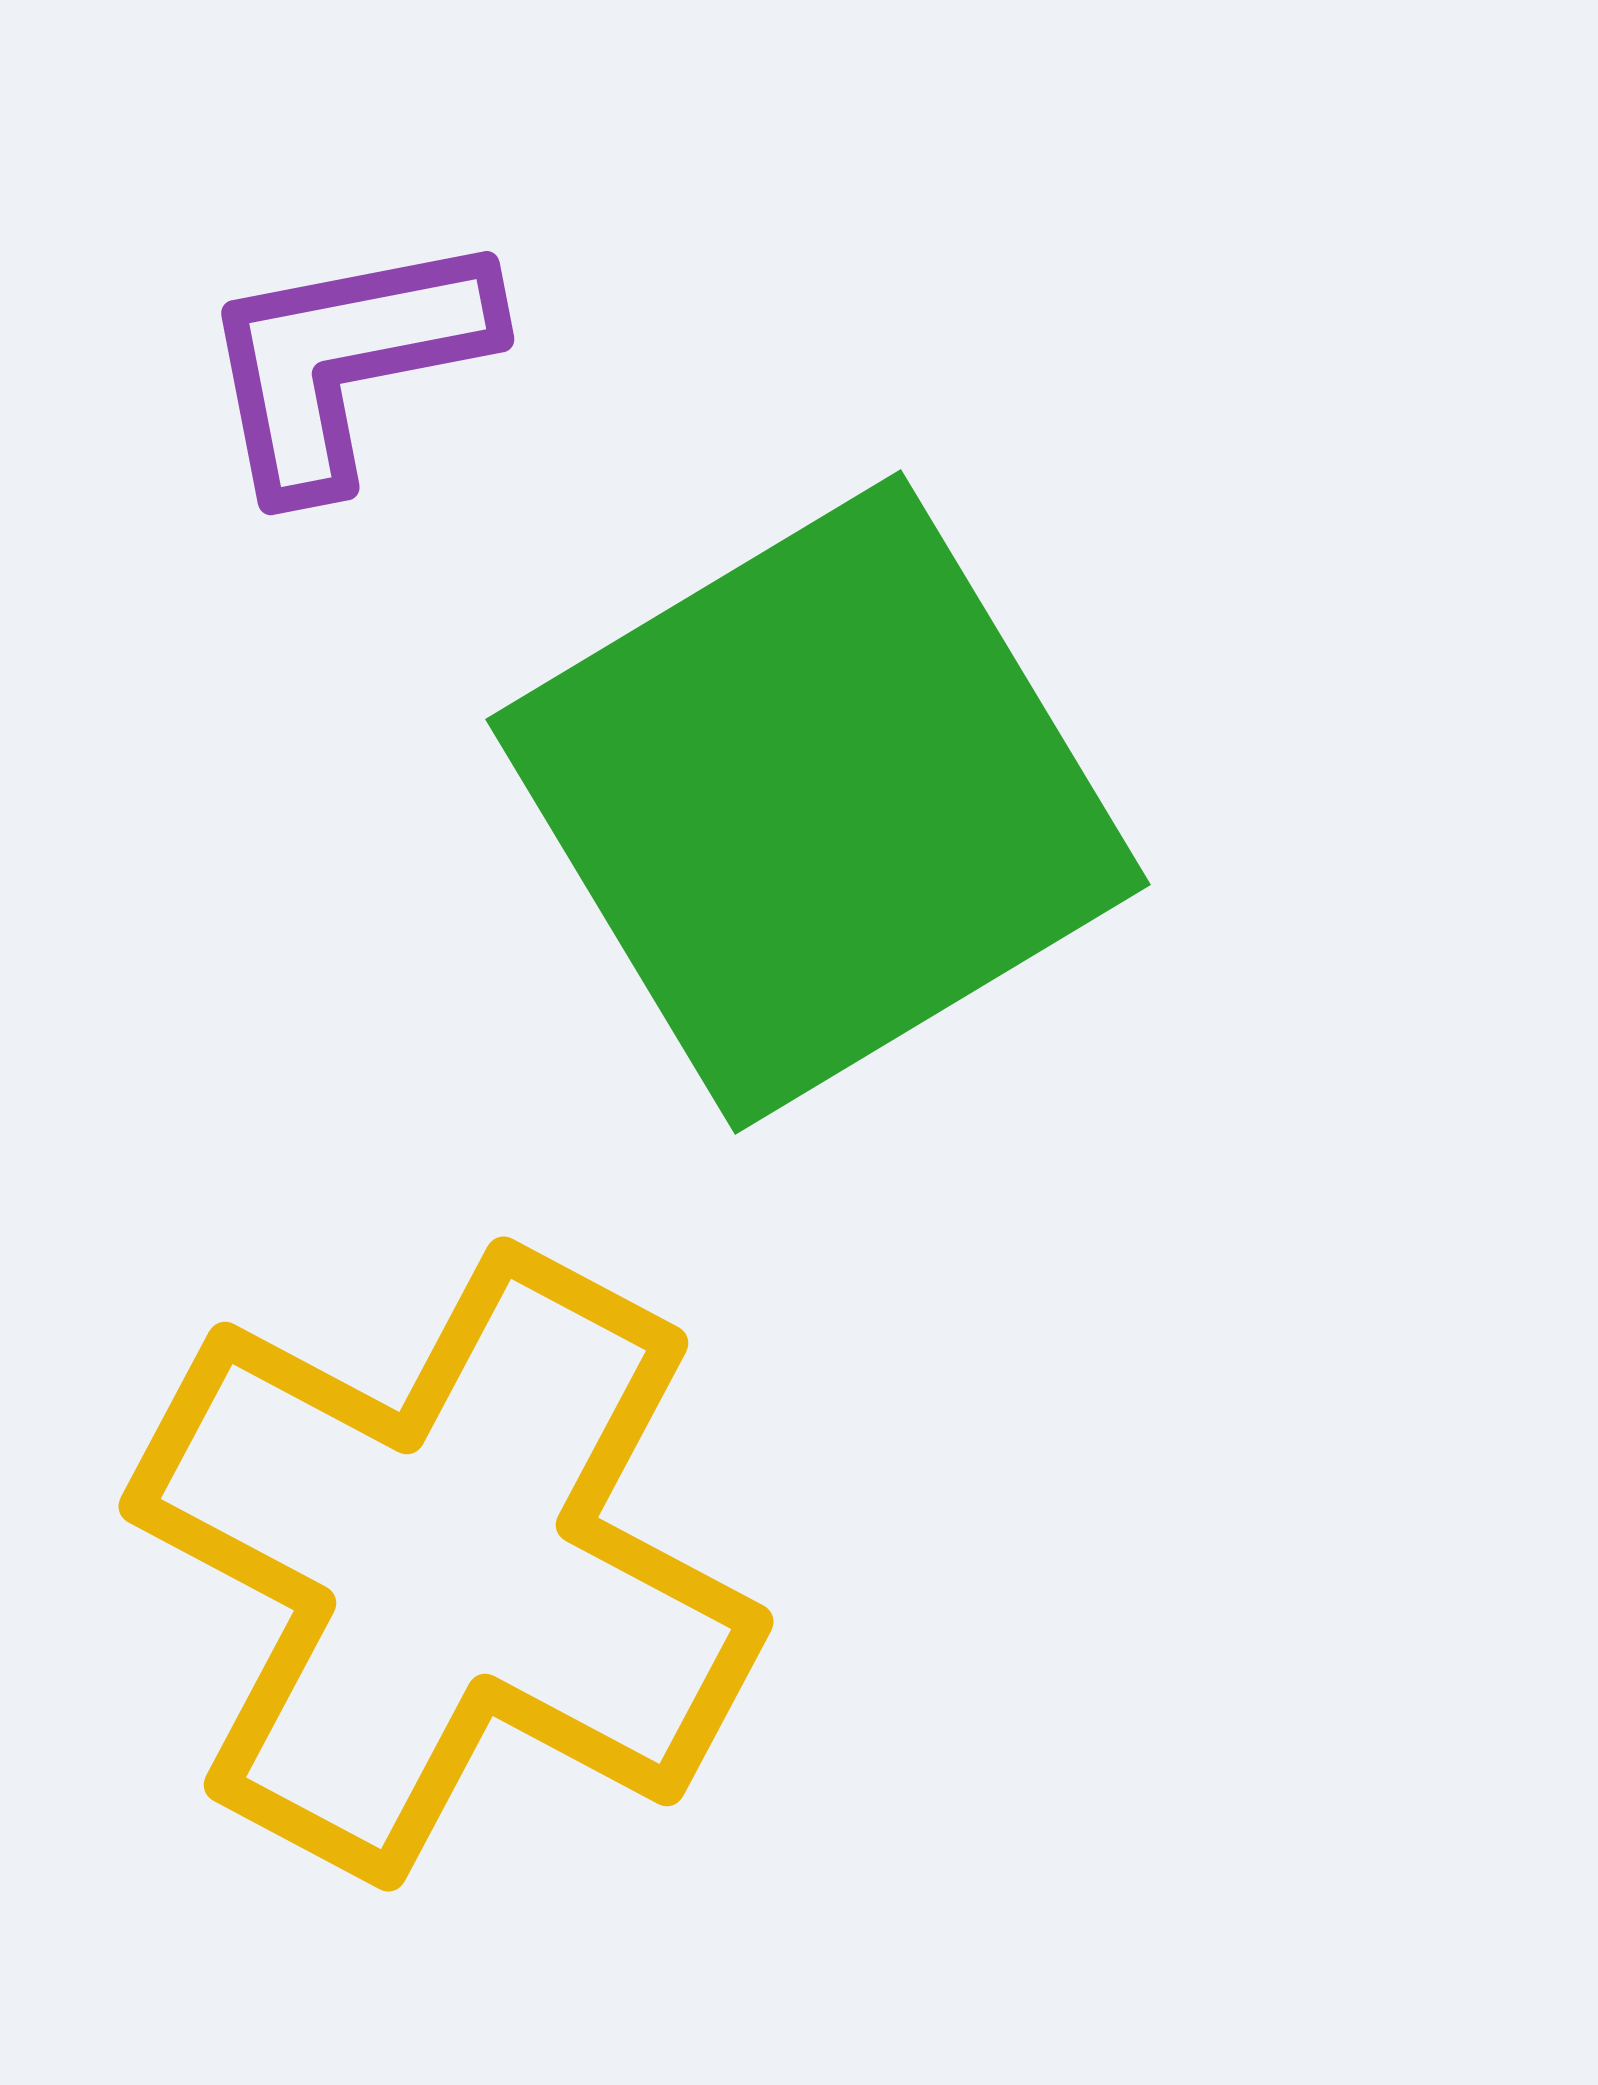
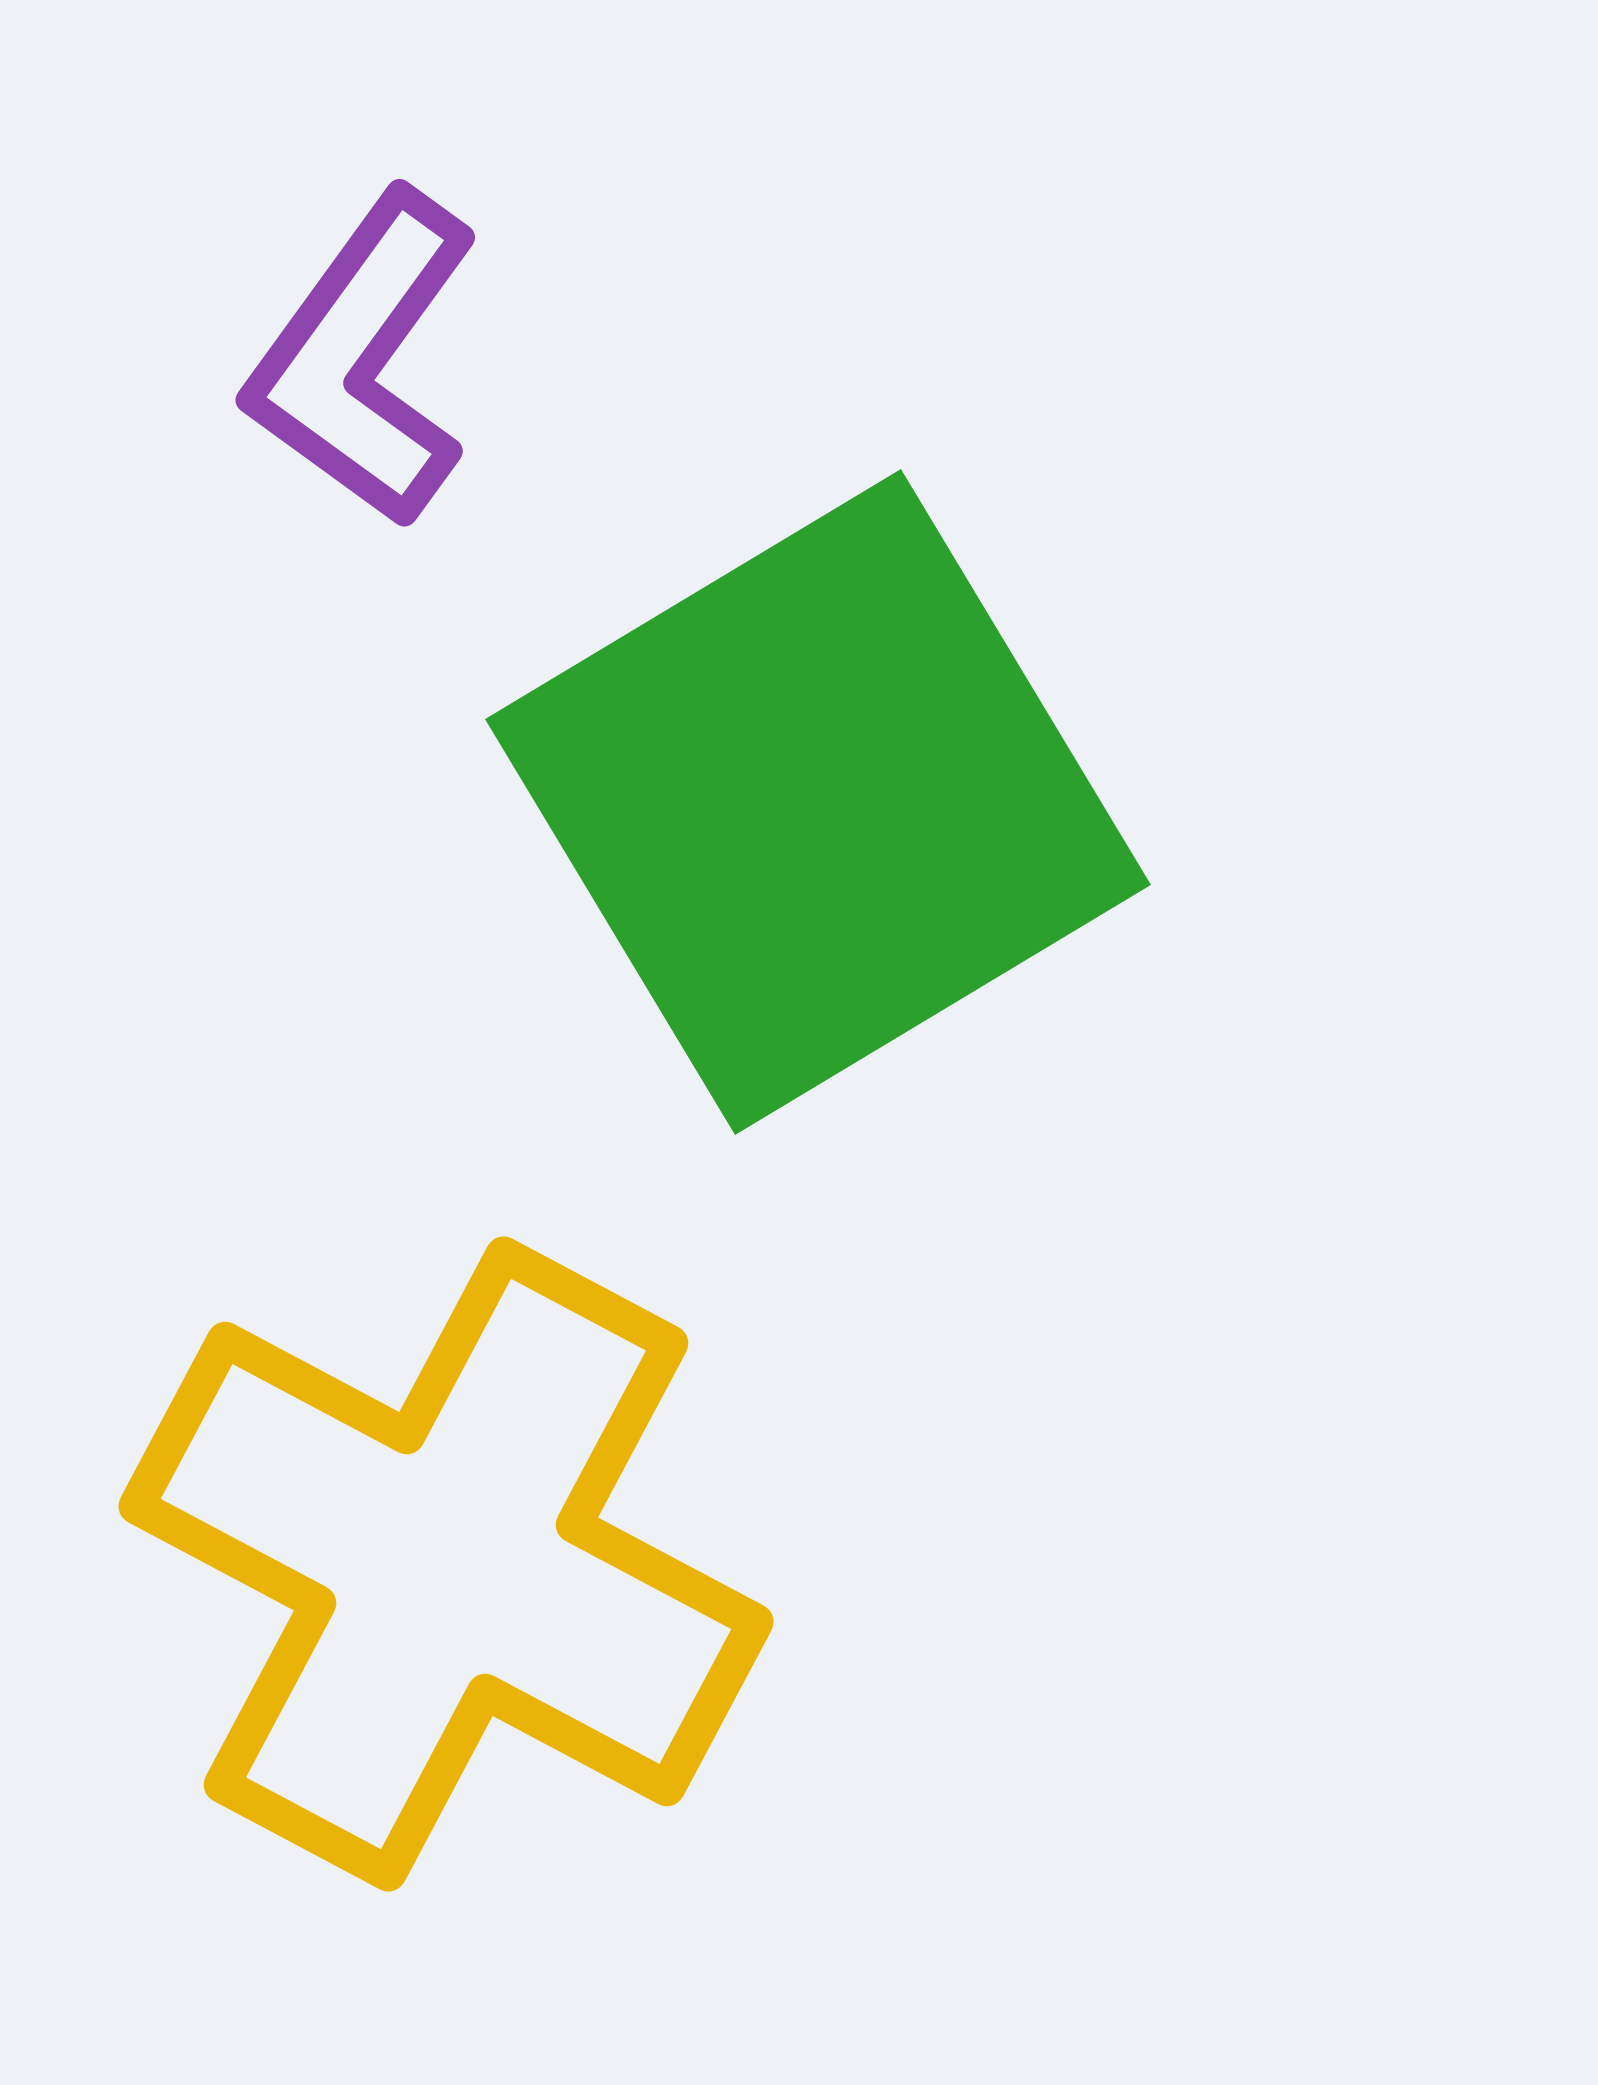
purple L-shape: moved 17 px right, 2 px up; rotated 43 degrees counterclockwise
